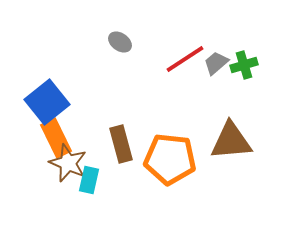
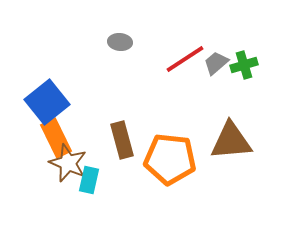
gray ellipse: rotated 30 degrees counterclockwise
brown rectangle: moved 1 px right, 4 px up
